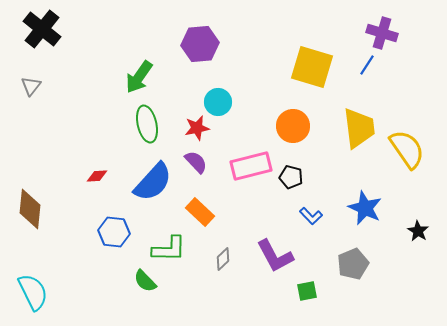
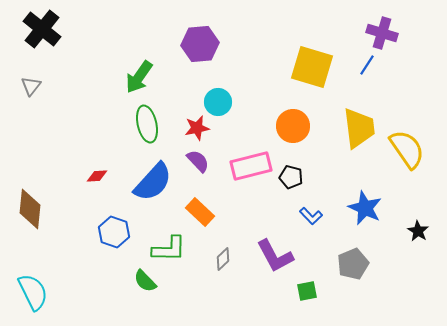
purple semicircle: moved 2 px right, 1 px up
blue hexagon: rotated 12 degrees clockwise
